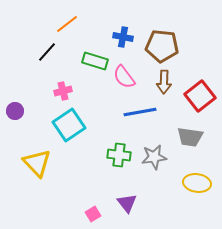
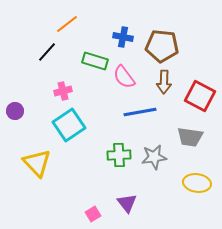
red square: rotated 24 degrees counterclockwise
green cross: rotated 10 degrees counterclockwise
